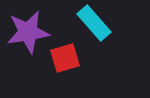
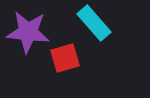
purple star: rotated 15 degrees clockwise
